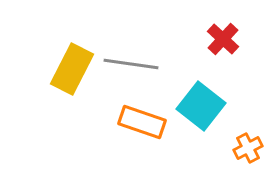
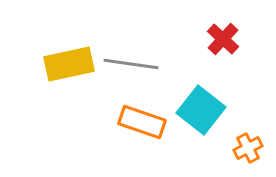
yellow rectangle: moved 3 px left, 5 px up; rotated 51 degrees clockwise
cyan square: moved 4 px down
